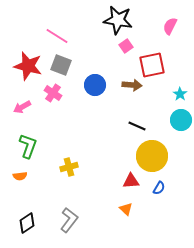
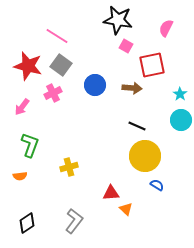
pink semicircle: moved 4 px left, 2 px down
pink square: rotated 24 degrees counterclockwise
gray square: rotated 15 degrees clockwise
brown arrow: moved 3 px down
pink cross: rotated 30 degrees clockwise
pink arrow: rotated 24 degrees counterclockwise
green L-shape: moved 2 px right, 1 px up
yellow circle: moved 7 px left
red triangle: moved 20 px left, 12 px down
blue semicircle: moved 2 px left, 3 px up; rotated 88 degrees counterclockwise
gray L-shape: moved 5 px right, 1 px down
